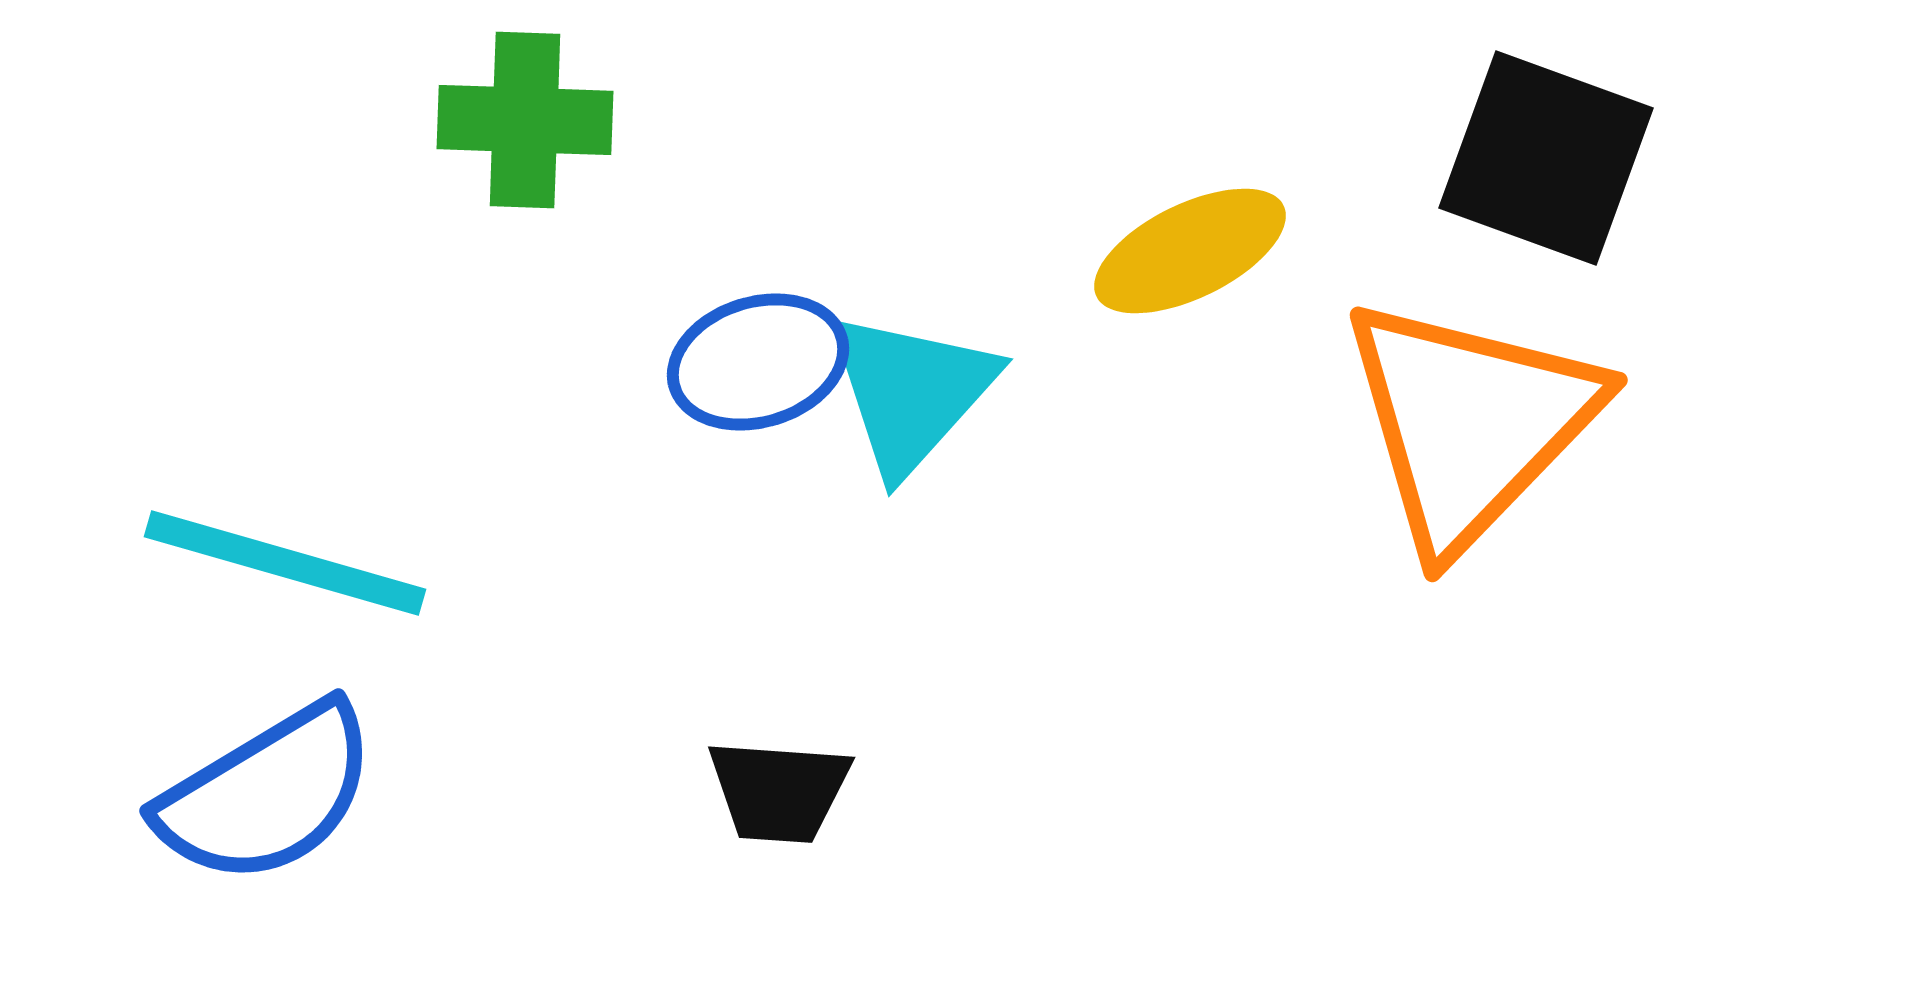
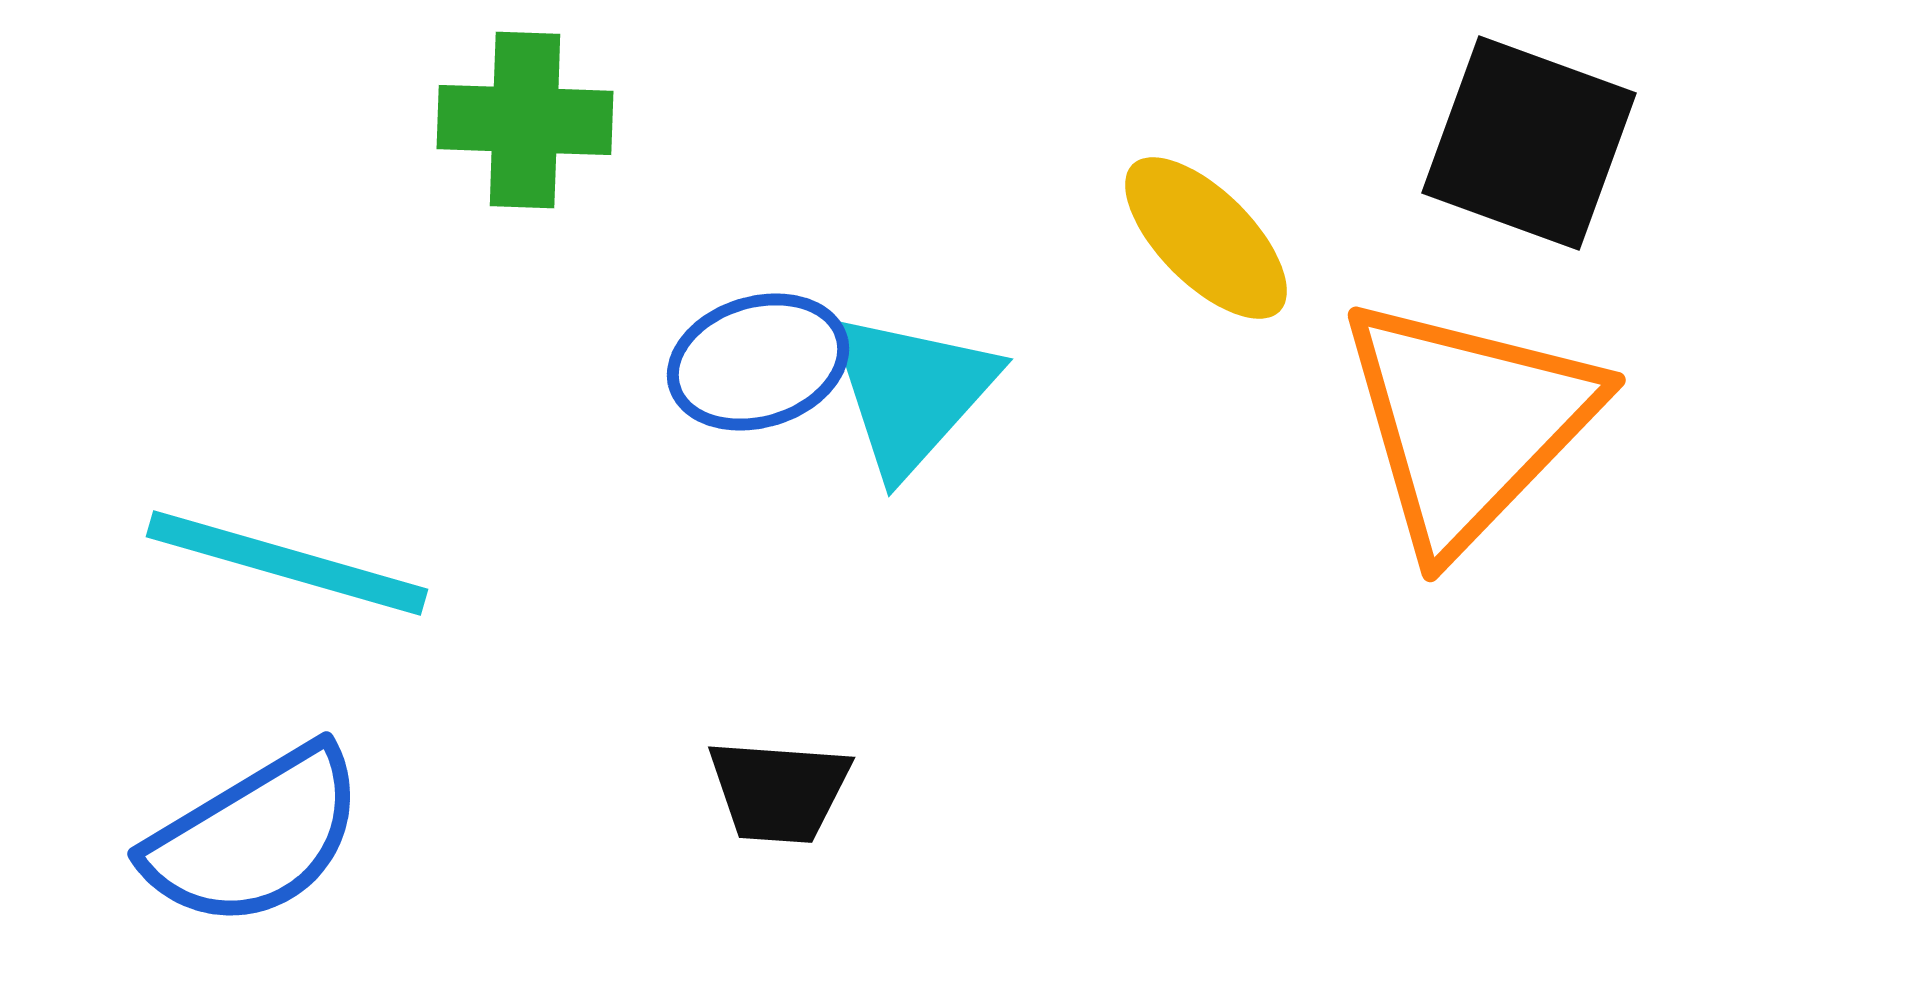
black square: moved 17 px left, 15 px up
yellow ellipse: moved 16 px right, 13 px up; rotated 71 degrees clockwise
orange triangle: moved 2 px left
cyan line: moved 2 px right
blue semicircle: moved 12 px left, 43 px down
